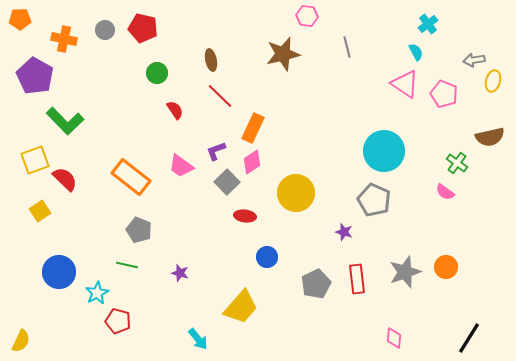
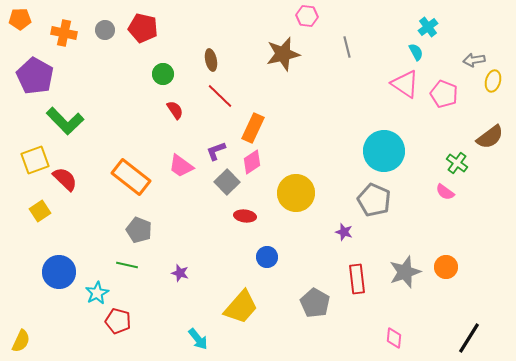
cyan cross at (428, 24): moved 3 px down
orange cross at (64, 39): moved 6 px up
green circle at (157, 73): moved 6 px right, 1 px down
brown semicircle at (490, 137): rotated 24 degrees counterclockwise
gray pentagon at (316, 284): moved 1 px left, 19 px down; rotated 16 degrees counterclockwise
